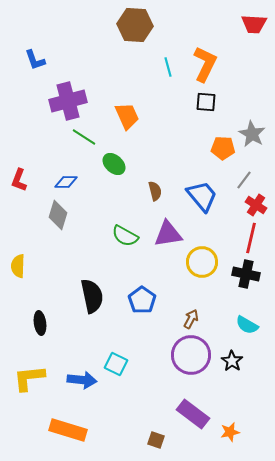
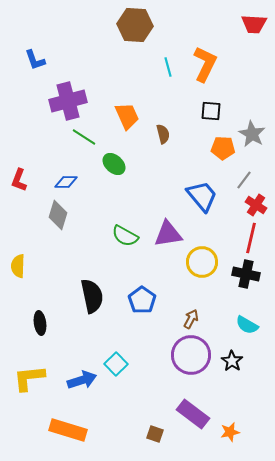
black square: moved 5 px right, 9 px down
brown semicircle: moved 8 px right, 57 px up
cyan square: rotated 20 degrees clockwise
blue arrow: rotated 24 degrees counterclockwise
brown square: moved 1 px left, 6 px up
